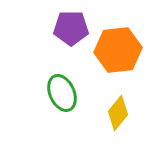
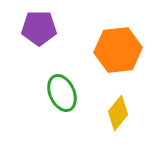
purple pentagon: moved 32 px left
